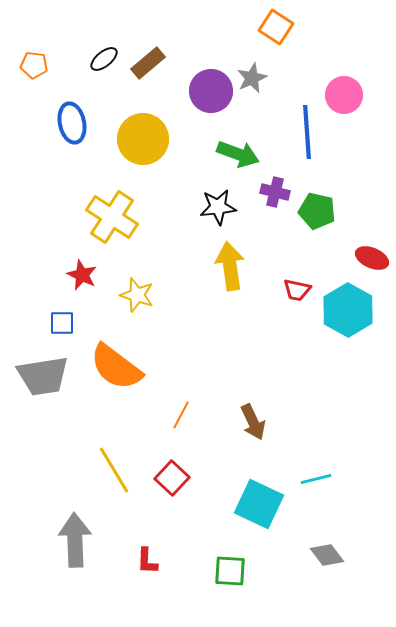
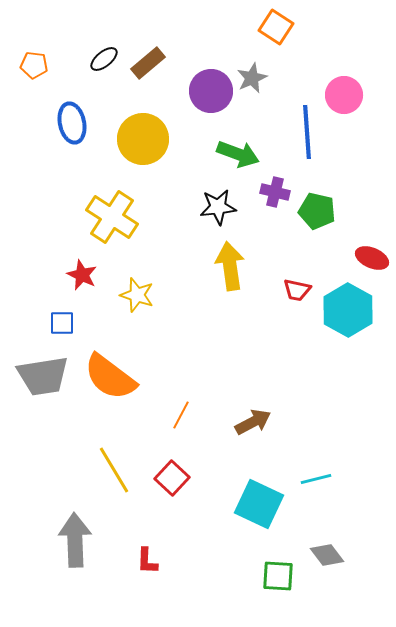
orange semicircle: moved 6 px left, 10 px down
brown arrow: rotated 93 degrees counterclockwise
green square: moved 48 px right, 5 px down
